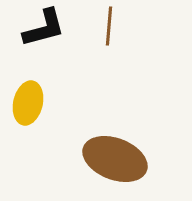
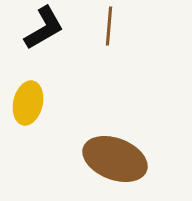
black L-shape: rotated 15 degrees counterclockwise
